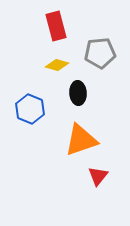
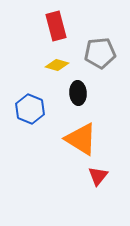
orange triangle: moved 1 px up; rotated 51 degrees clockwise
